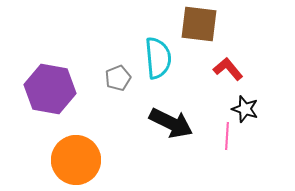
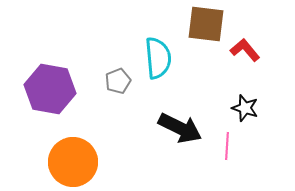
brown square: moved 7 px right
red L-shape: moved 17 px right, 19 px up
gray pentagon: moved 3 px down
black star: moved 1 px up
black arrow: moved 9 px right, 5 px down
pink line: moved 10 px down
orange circle: moved 3 px left, 2 px down
